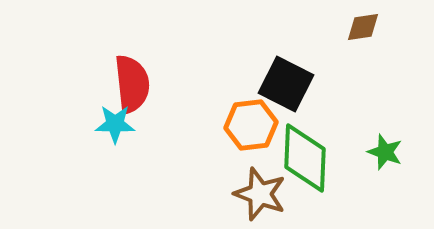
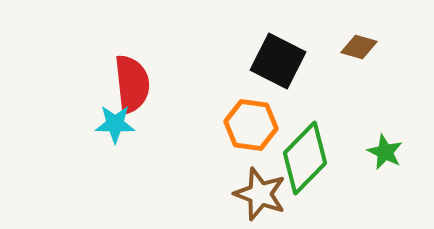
brown diamond: moved 4 px left, 20 px down; rotated 24 degrees clockwise
black square: moved 8 px left, 23 px up
orange hexagon: rotated 15 degrees clockwise
green star: rotated 6 degrees clockwise
green diamond: rotated 42 degrees clockwise
